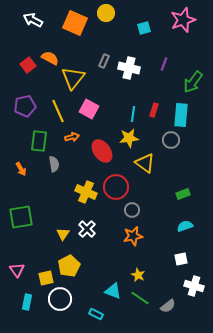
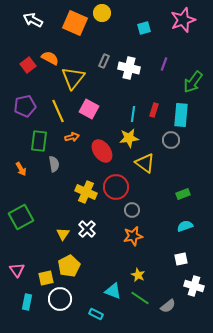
yellow circle at (106, 13): moved 4 px left
green square at (21, 217): rotated 20 degrees counterclockwise
